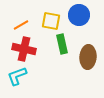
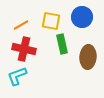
blue circle: moved 3 px right, 2 px down
